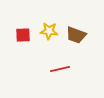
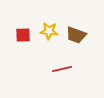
red line: moved 2 px right
